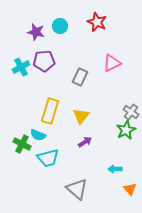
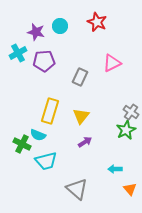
cyan cross: moved 3 px left, 14 px up
cyan trapezoid: moved 2 px left, 3 px down
